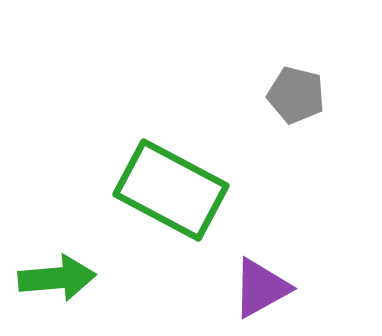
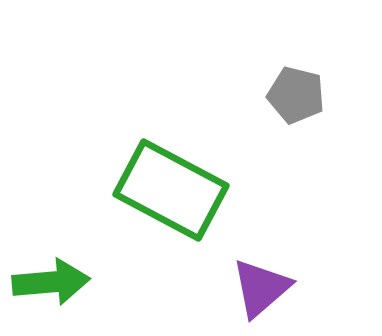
green arrow: moved 6 px left, 4 px down
purple triangle: rotated 12 degrees counterclockwise
